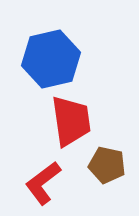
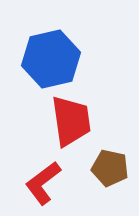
brown pentagon: moved 3 px right, 3 px down
